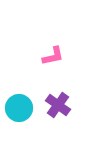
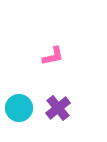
purple cross: moved 3 px down; rotated 15 degrees clockwise
